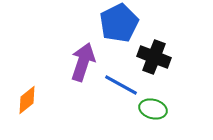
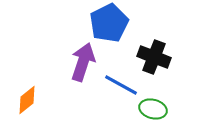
blue pentagon: moved 10 px left
